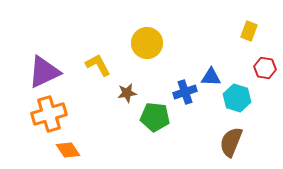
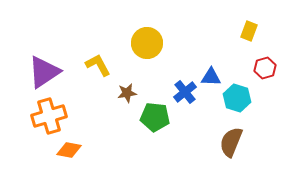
red hexagon: rotated 25 degrees counterclockwise
purple triangle: rotated 9 degrees counterclockwise
blue cross: rotated 20 degrees counterclockwise
orange cross: moved 2 px down
orange diamond: moved 1 px right; rotated 45 degrees counterclockwise
